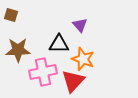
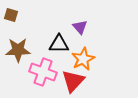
purple triangle: moved 2 px down
orange star: rotated 25 degrees clockwise
pink cross: rotated 32 degrees clockwise
